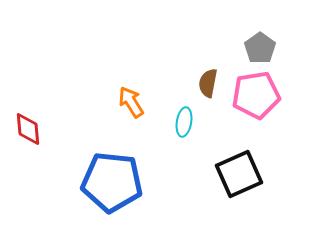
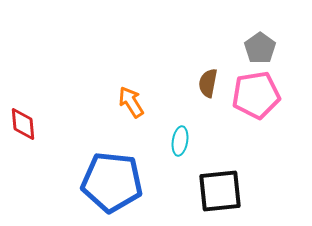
cyan ellipse: moved 4 px left, 19 px down
red diamond: moved 5 px left, 5 px up
black square: moved 19 px left, 17 px down; rotated 18 degrees clockwise
